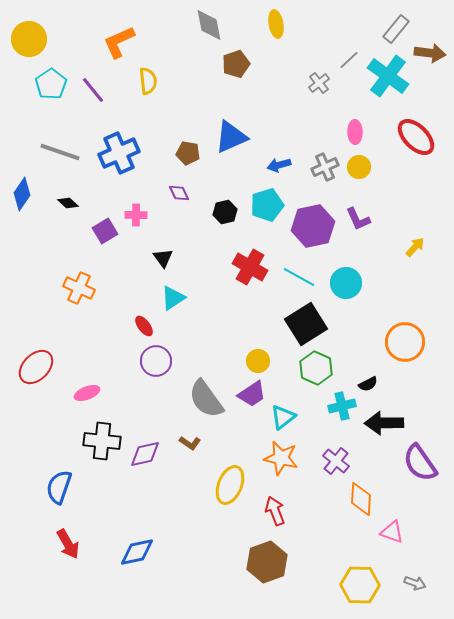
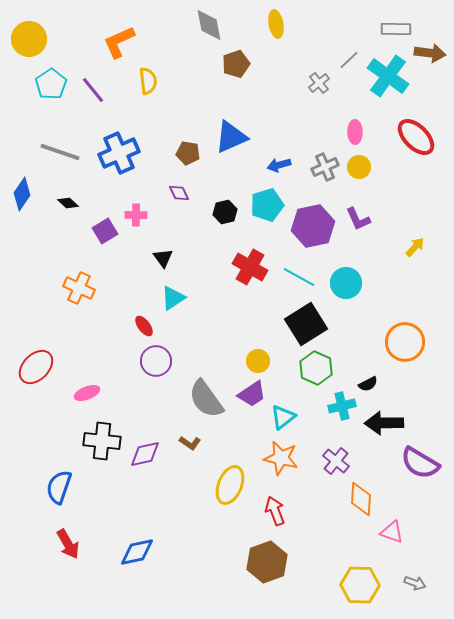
gray rectangle at (396, 29): rotated 52 degrees clockwise
purple semicircle at (420, 463): rotated 24 degrees counterclockwise
